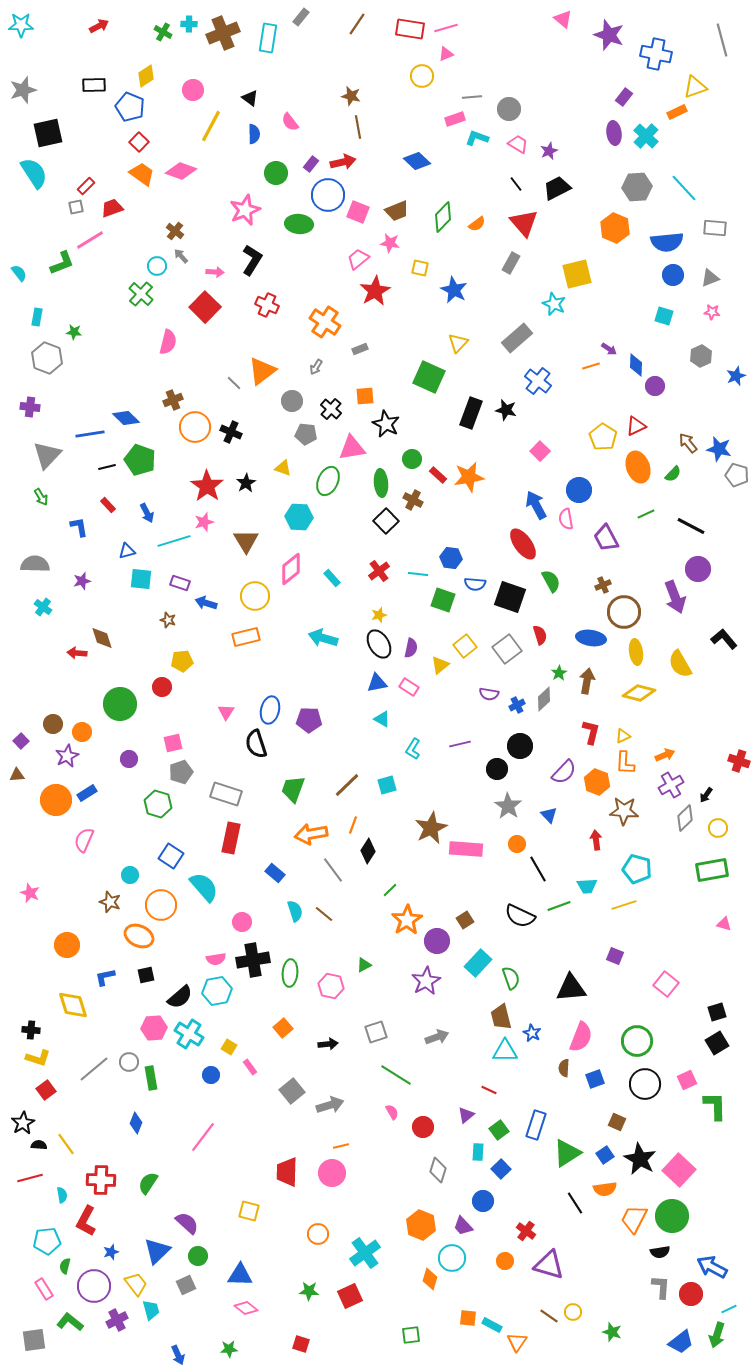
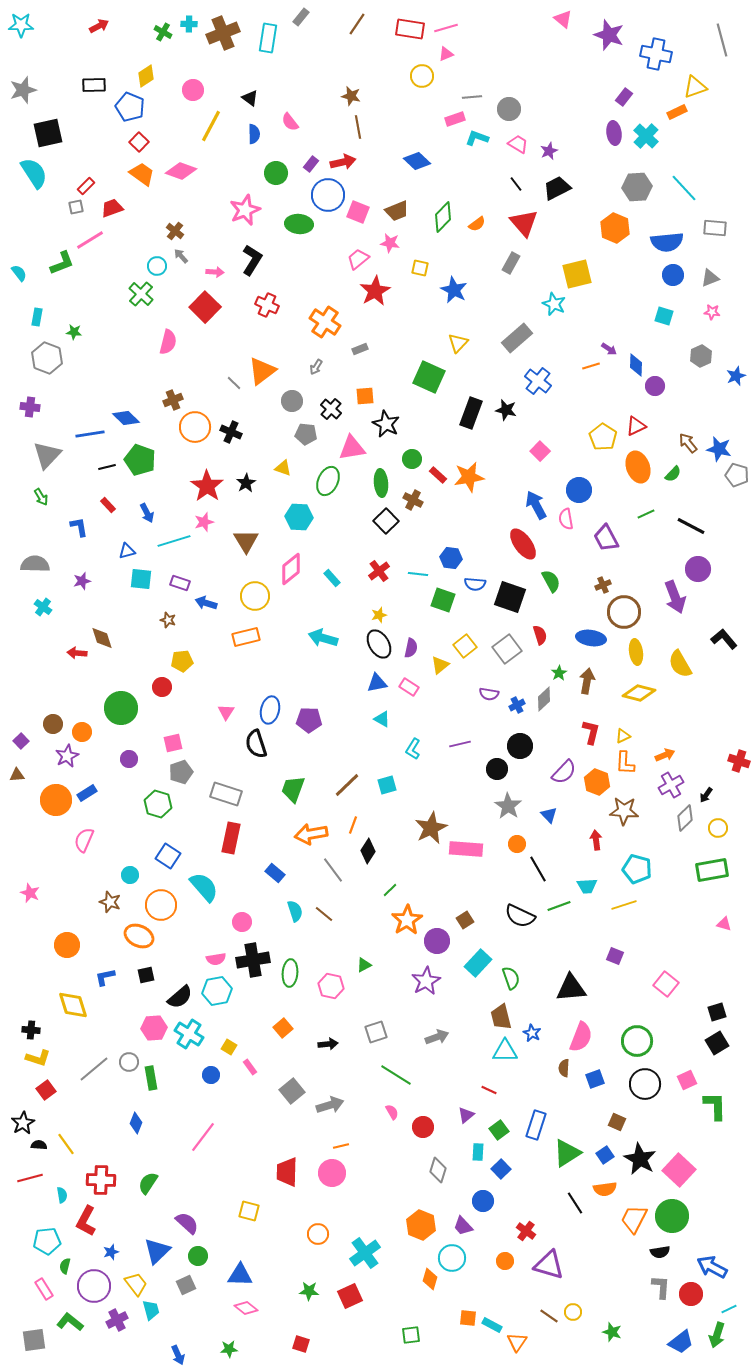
green circle at (120, 704): moved 1 px right, 4 px down
blue square at (171, 856): moved 3 px left
